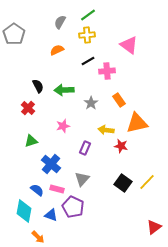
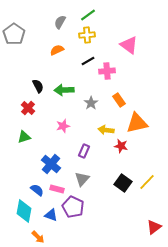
green triangle: moved 7 px left, 4 px up
purple rectangle: moved 1 px left, 3 px down
